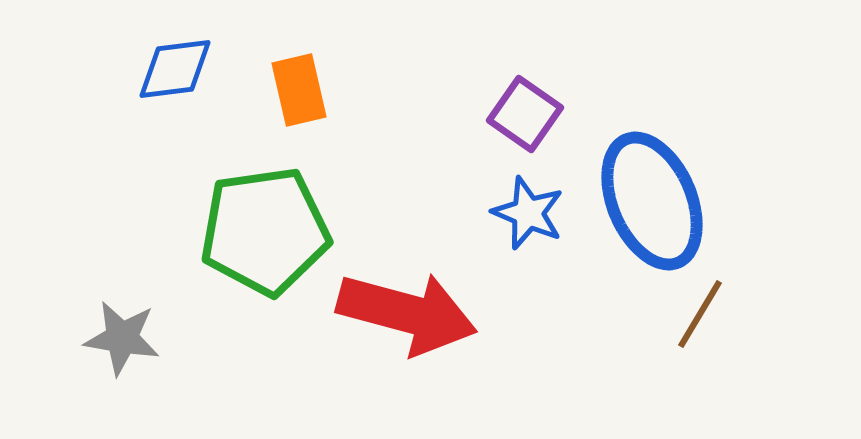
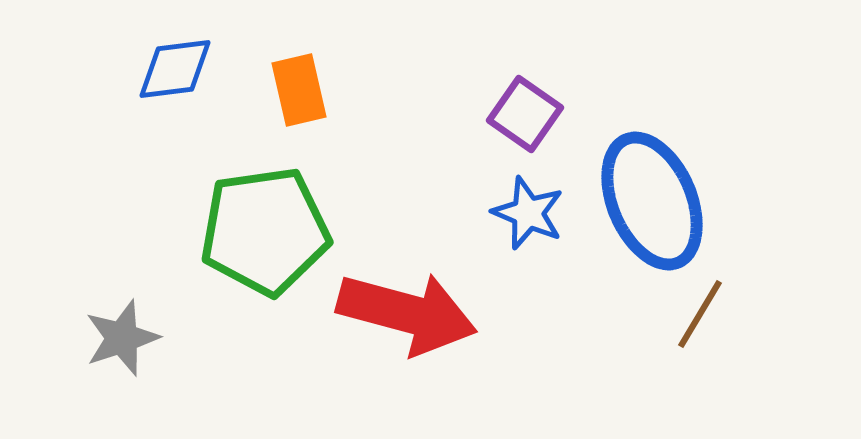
gray star: rotated 28 degrees counterclockwise
